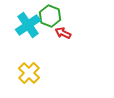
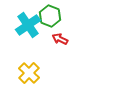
red arrow: moved 3 px left, 6 px down
